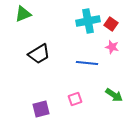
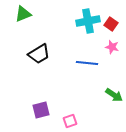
pink square: moved 5 px left, 22 px down
purple square: moved 1 px down
